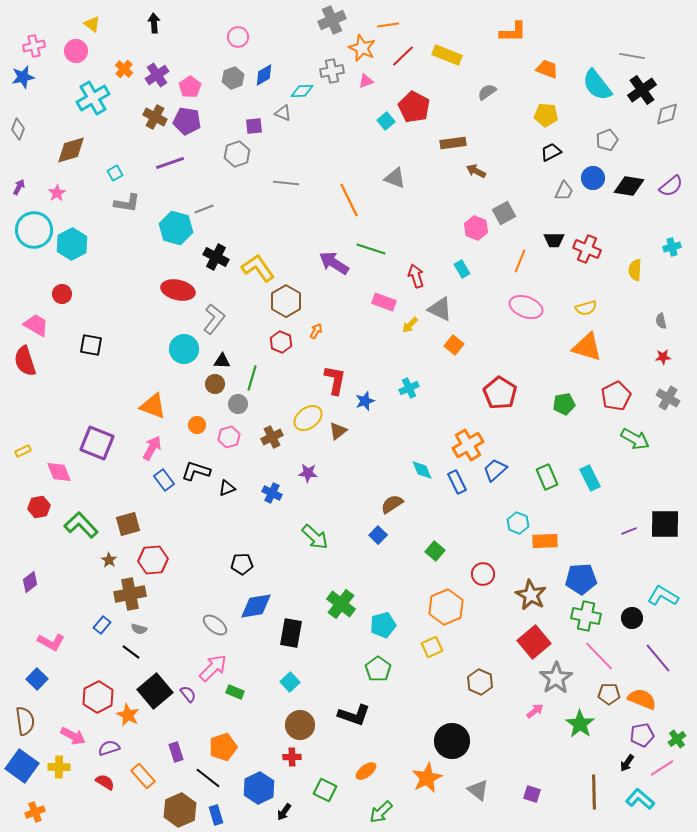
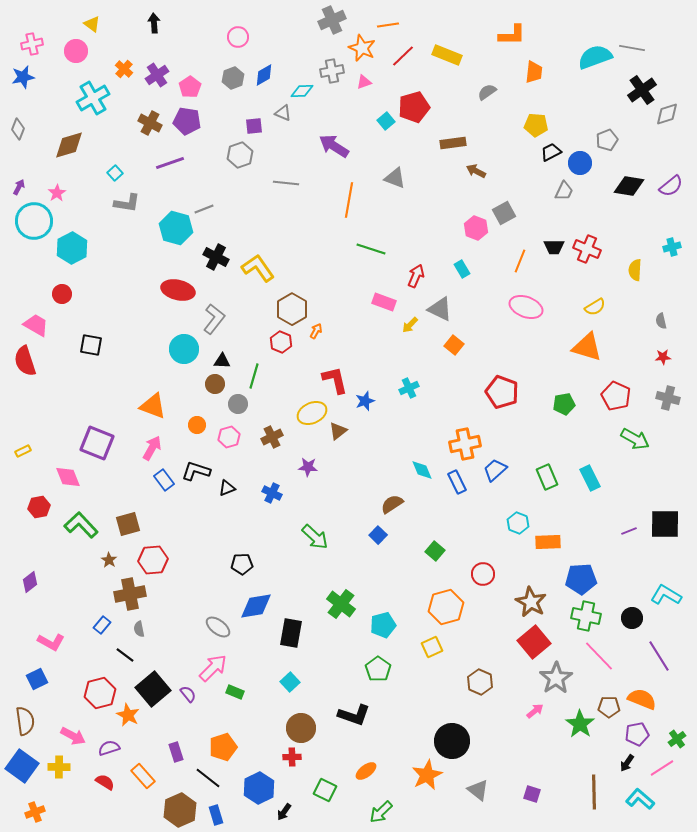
orange L-shape at (513, 32): moved 1 px left, 3 px down
pink cross at (34, 46): moved 2 px left, 2 px up
gray line at (632, 56): moved 8 px up
orange trapezoid at (547, 69): moved 13 px left, 3 px down; rotated 75 degrees clockwise
pink triangle at (366, 81): moved 2 px left, 1 px down
cyan semicircle at (597, 85): moved 2 px left, 28 px up; rotated 108 degrees clockwise
red pentagon at (414, 107): rotated 28 degrees clockwise
yellow pentagon at (546, 115): moved 10 px left, 10 px down
brown cross at (155, 117): moved 5 px left, 6 px down
brown diamond at (71, 150): moved 2 px left, 5 px up
gray hexagon at (237, 154): moved 3 px right, 1 px down
cyan square at (115, 173): rotated 14 degrees counterclockwise
blue circle at (593, 178): moved 13 px left, 15 px up
orange line at (349, 200): rotated 36 degrees clockwise
cyan circle at (34, 230): moved 9 px up
black trapezoid at (554, 240): moved 7 px down
cyan hexagon at (72, 244): moved 4 px down
purple arrow at (334, 263): moved 117 px up
red arrow at (416, 276): rotated 40 degrees clockwise
brown hexagon at (286, 301): moved 6 px right, 8 px down
yellow semicircle at (586, 308): moved 9 px right, 1 px up; rotated 15 degrees counterclockwise
green line at (252, 378): moved 2 px right, 2 px up
red L-shape at (335, 380): rotated 24 degrees counterclockwise
red pentagon at (500, 393): moved 2 px right, 1 px up; rotated 12 degrees counterclockwise
red pentagon at (616, 396): rotated 20 degrees counterclockwise
gray cross at (668, 398): rotated 15 degrees counterclockwise
yellow ellipse at (308, 418): moved 4 px right, 5 px up; rotated 12 degrees clockwise
orange cross at (468, 445): moved 3 px left, 1 px up; rotated 20 degrees clockwise
pink diamond at (59, 472): moved 9 px right, 5 px down
purple star at (308, 473): moved 6 px up
orange rectangle at (545, 541): moved 3 px right, 1 px down
brown star at (531, 595): moved 7 px down
cyan L-shape at (663, 596): moved 3 px right, 1 px up
orange hexagon at (446, 607): rotated 8 degrees clockwise
gray ellipse at (215, 625): moved 3 px right, 2 px down
gray semicircle at (139, 629): rotated 63 degrees clockwise
black line at (131, 652): moved 6 px left, 3 px down
purple line at (658, 658): moved 1 px right, 2 px up; rotated 8 degrees clockwise
blue square at (37, 679): rotated 20 degrees clockwise
black square at (155, 691): moved 2 px left, 2 px up
brown pentagon at (609, 694): moved 13 px down
red hexagon at (98, 697): moved 2 px right, 4 px up; rotated 12 degrees clockwise
brown circle at (300, 725): moved 1 px right, 3 px down
purple pentagon at (642, 735): moved 5 px left, 1 px up
orange star at (427, 778): moved 3 px up
